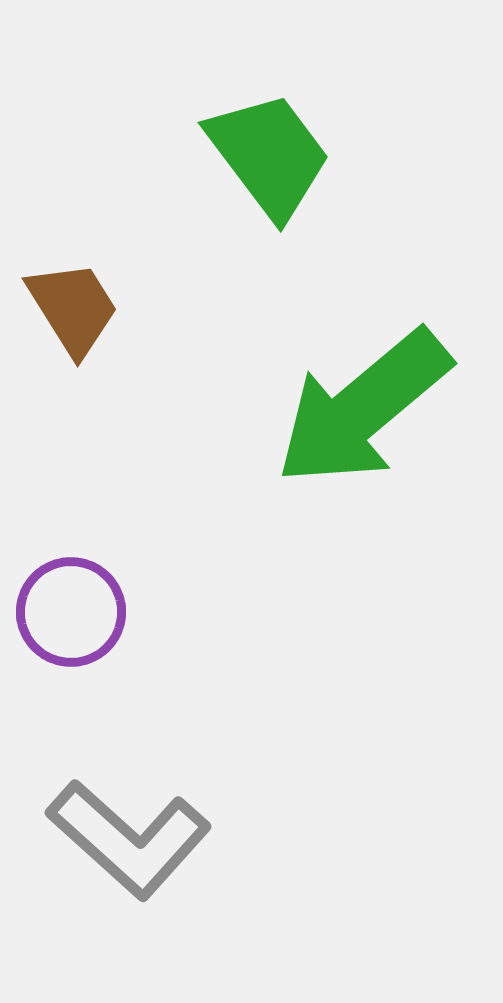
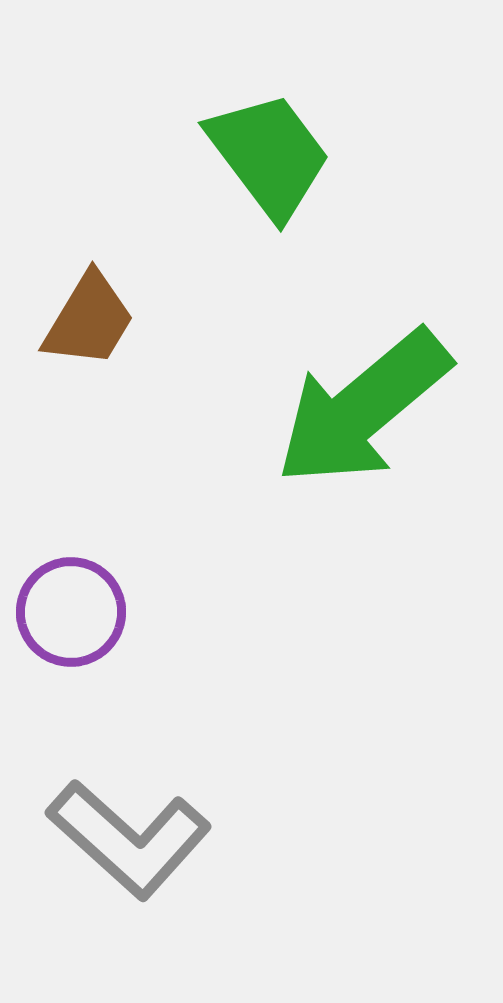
brown trapezoid: moved 16 px right, 12 px down; rotated 63 degrees clockwise
